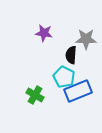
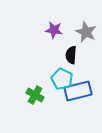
purple star: moved 10 px right, 3 px up
gray star: moved 7 px up; rotated 25 degrees clockwise
cyan pentagon: moved 2 px left, 2 px down
blue rectangle: rotated 8 degrees clockwise
